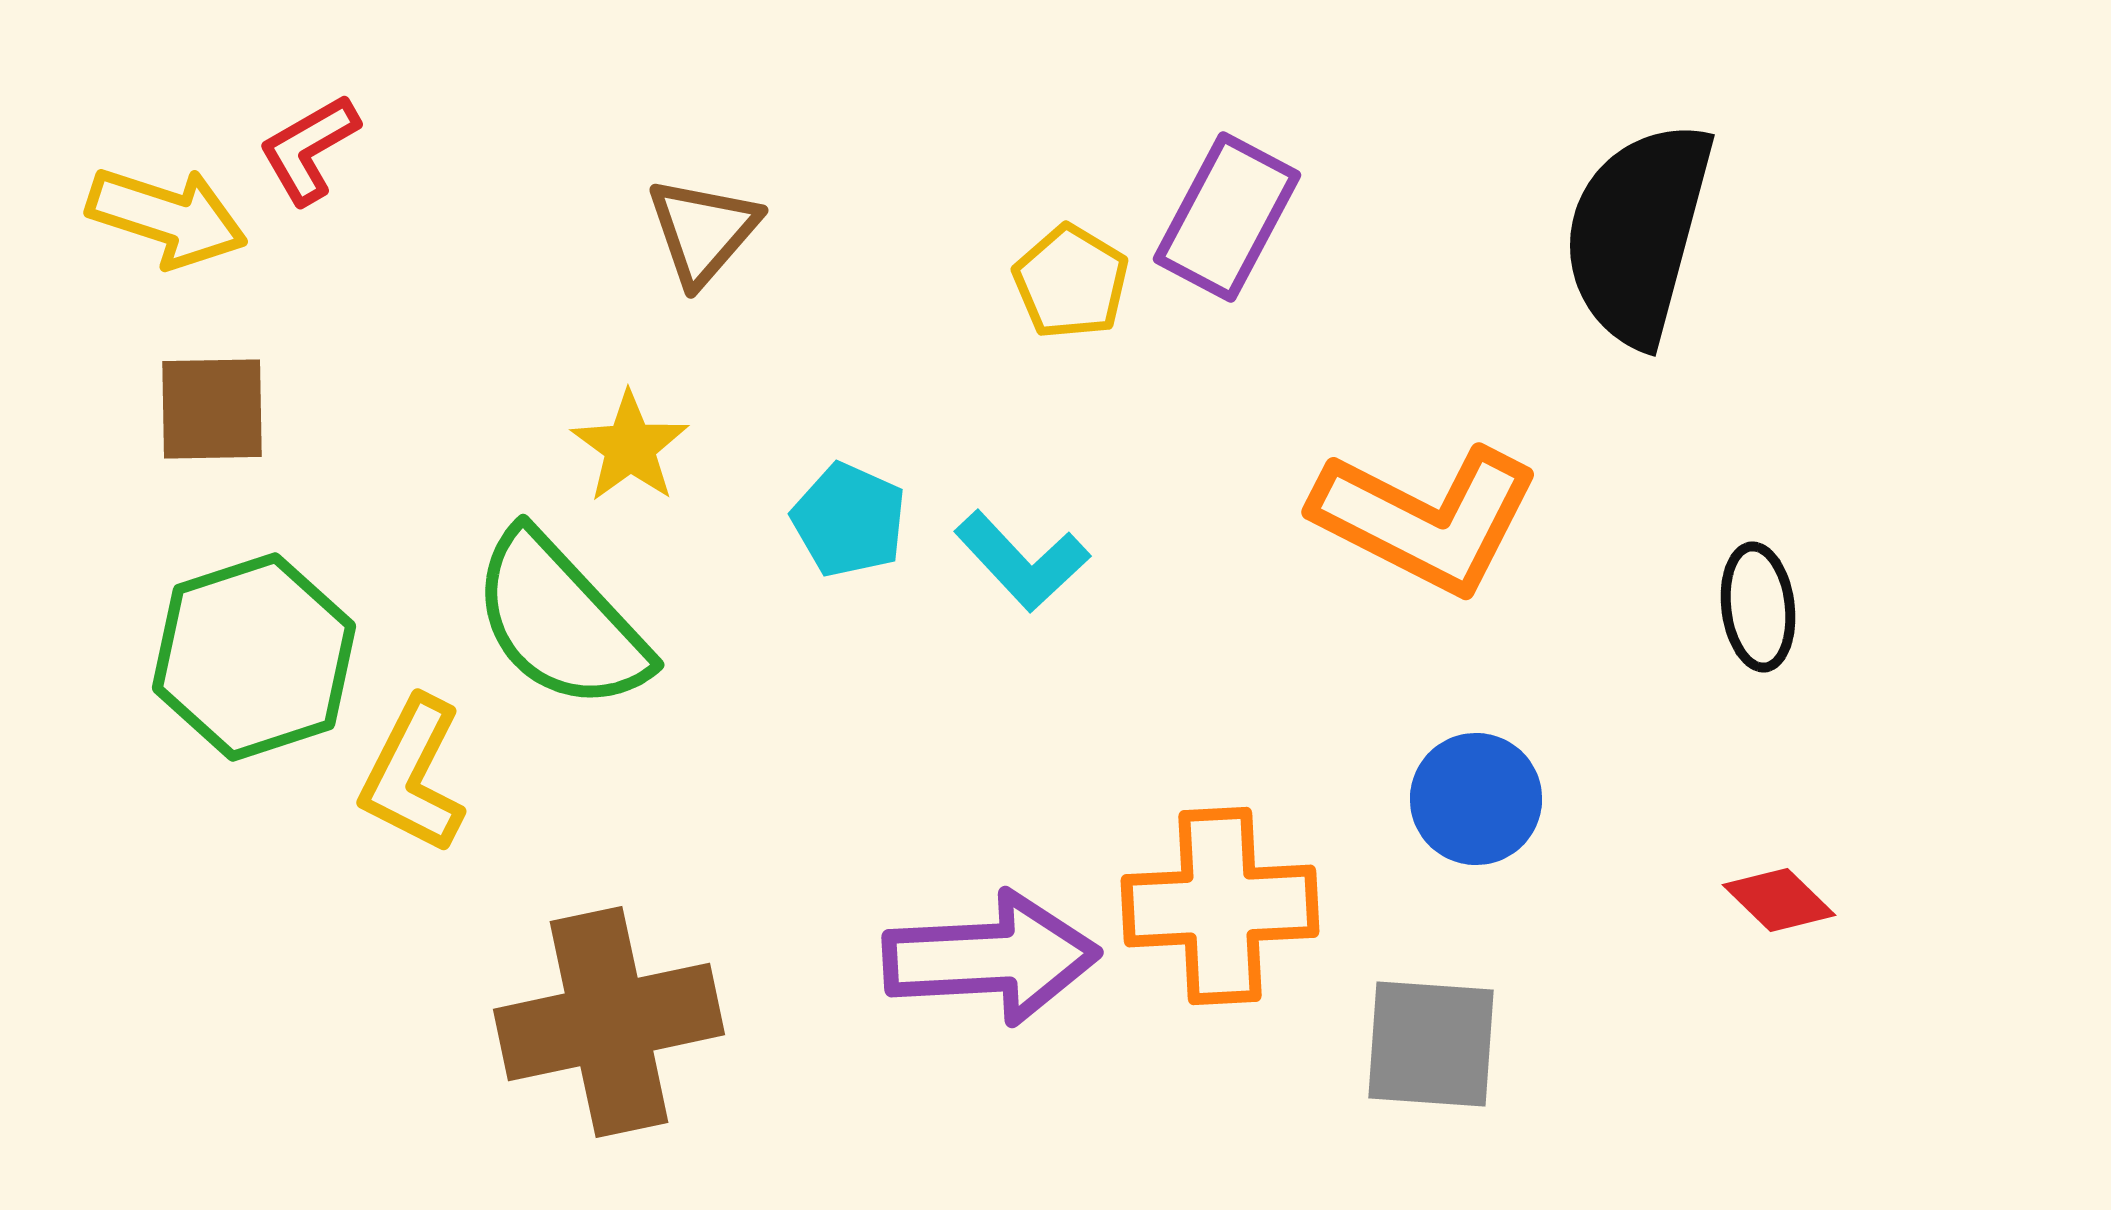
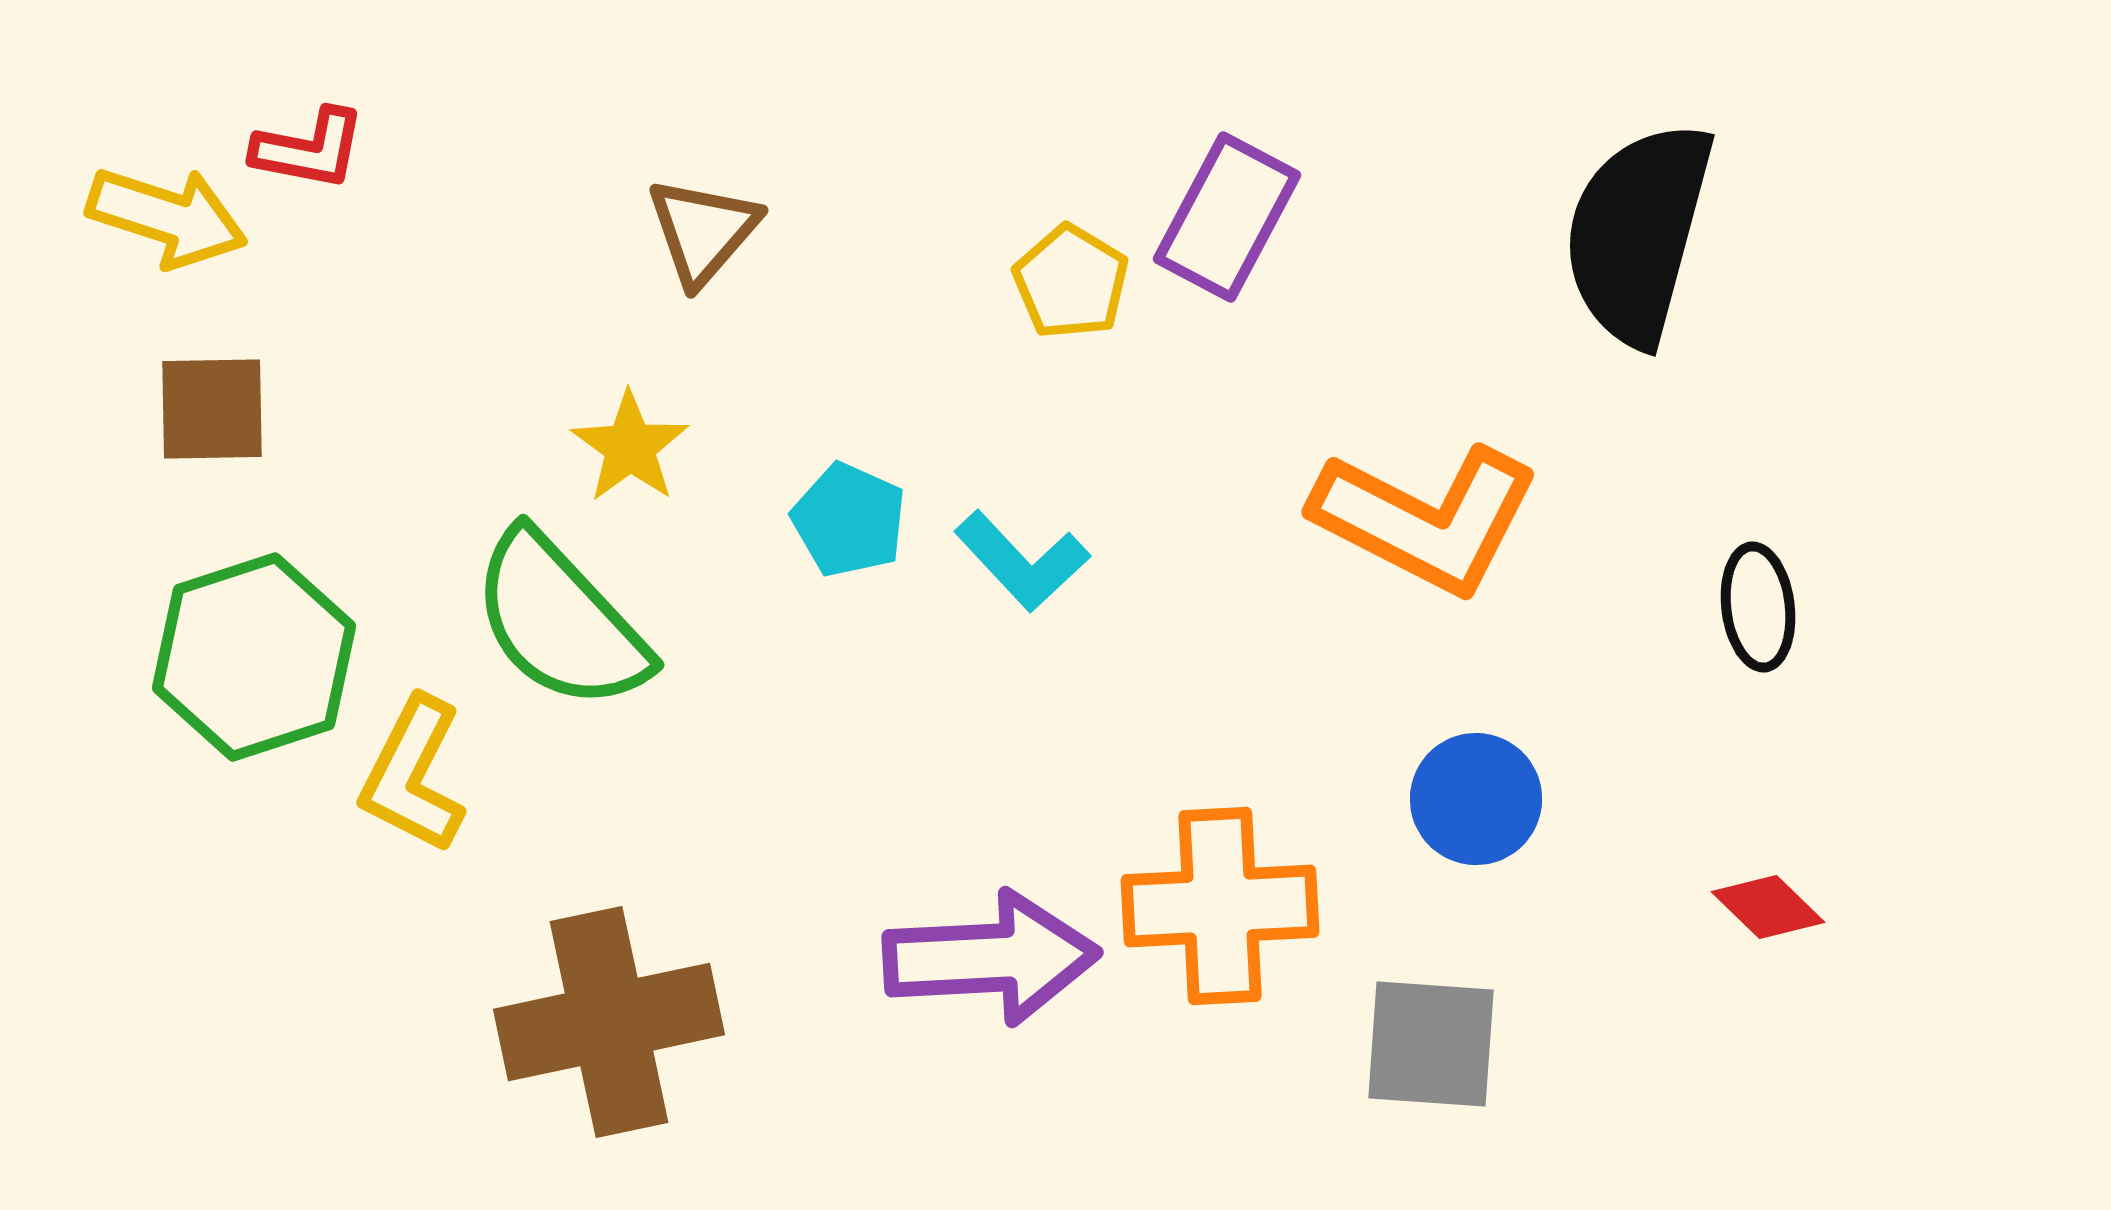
red L-shape: rotated 139 degrees counterclockwise
red diamond: moved 11 px left, 7 px down
